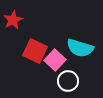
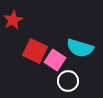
pink square: rotated 10 degrees counterclockwise
